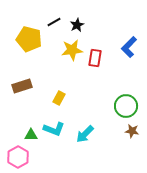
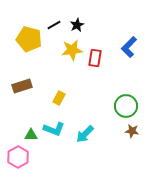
black line: moved 3 px down
